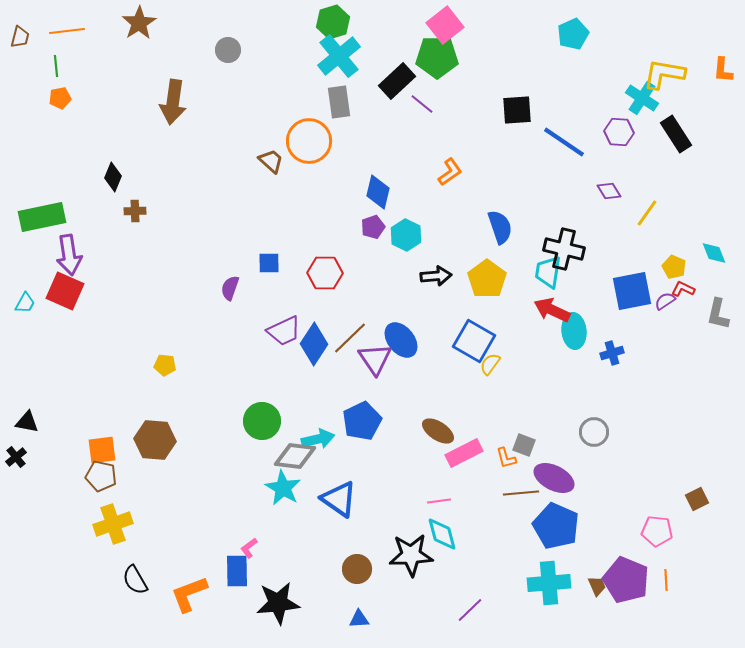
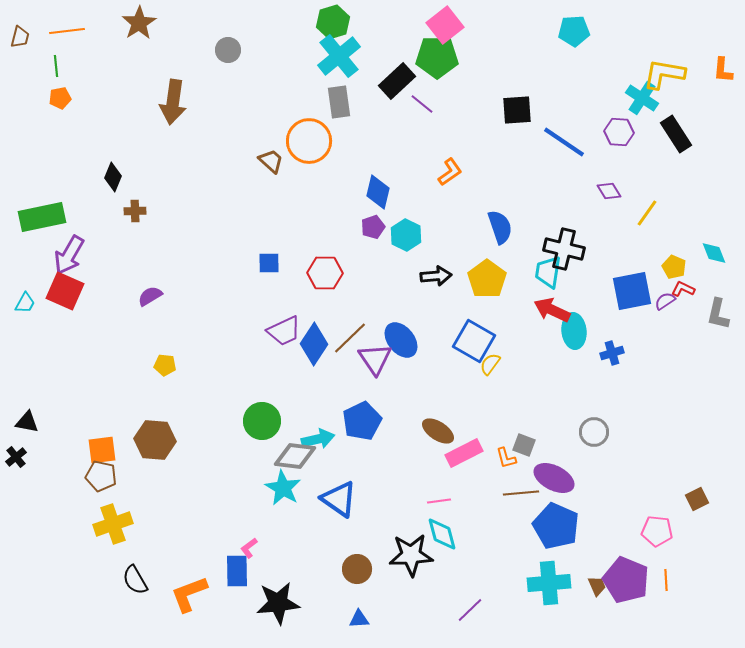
cyan pentagon at (573, 34): moved 1 px right, 3 px up; rotated 20 degrees clockwise
purple arrow at (69, 255): rotated 39 degrees clockwise
purple semicircle at (230, 288): moved 80 px left, 8 px down; rotated 40 degrees clockwise
